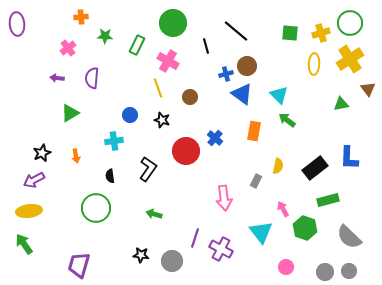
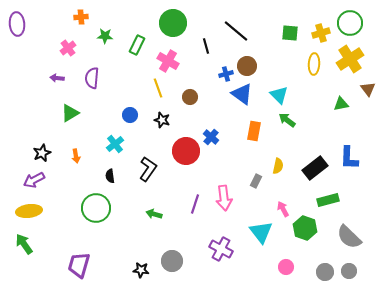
blue cross at (215, 138): moved 4 px left, 1 px up
cyan cross at (114, 141): moved 1 px right, 3 px down; rotated 30 degrees counterclockwise
purple line at (195, 238): moved 34 px up
black star at (141, 255): moved 15 px down
